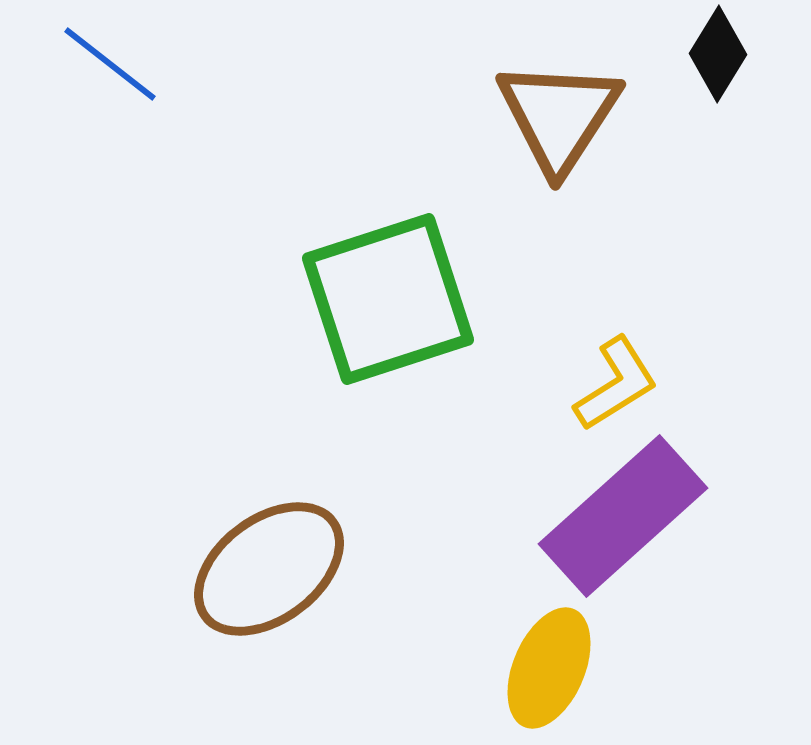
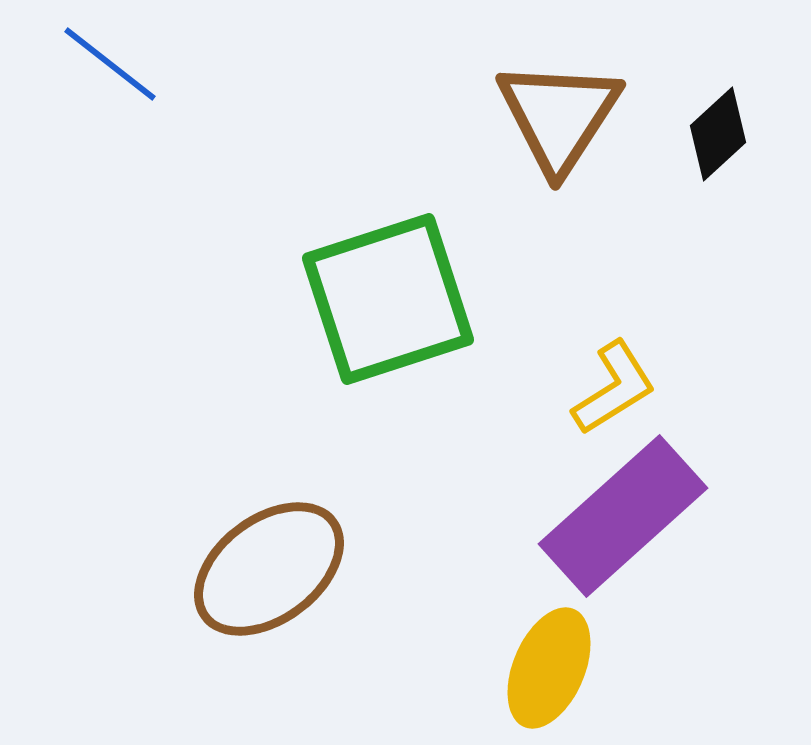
black diamond: moved 80 px down; rotated 16 degrees clockwise
yellow L-shape: moved 2 px left, 4 px down
